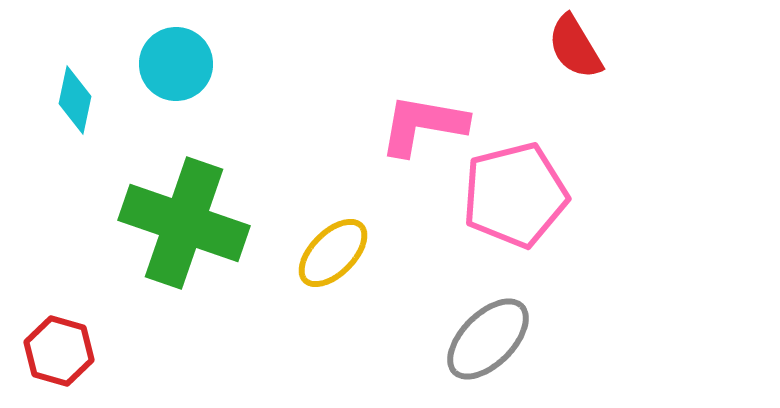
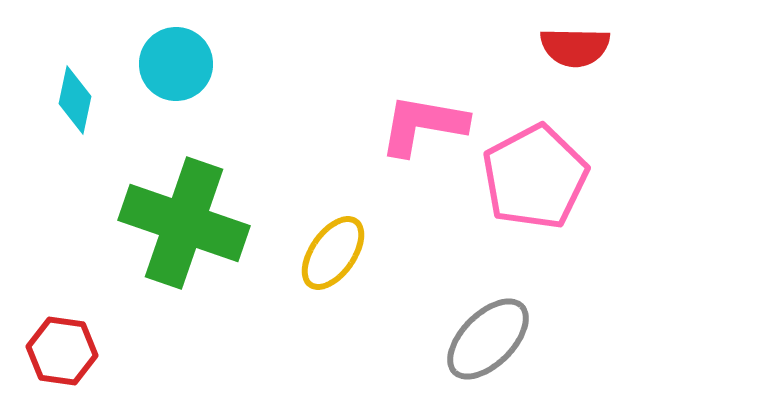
red semicircle: rotated 58 degrees counterclockwise
pink pentagon: moved 20 px right, 18 px up; rotated 14 degrees counterclockwise
yellow ellipse: rotated 10 degrees counterclockwise
red hexagon: moved 3 px right; rotated 8 degrees counterclockwise
